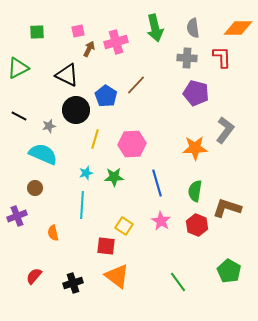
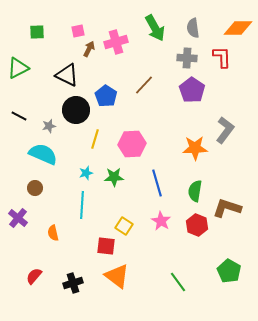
green arrow: rotated 16 degrees counterclockwise
brown line: moved 8 px right
purple pentagon: moved 4 px left, 3 px up; rotated 20 degrees clockwise
purple cross: moved 1 px right, 2 px down; rotated 30 degrees counterclockwise
